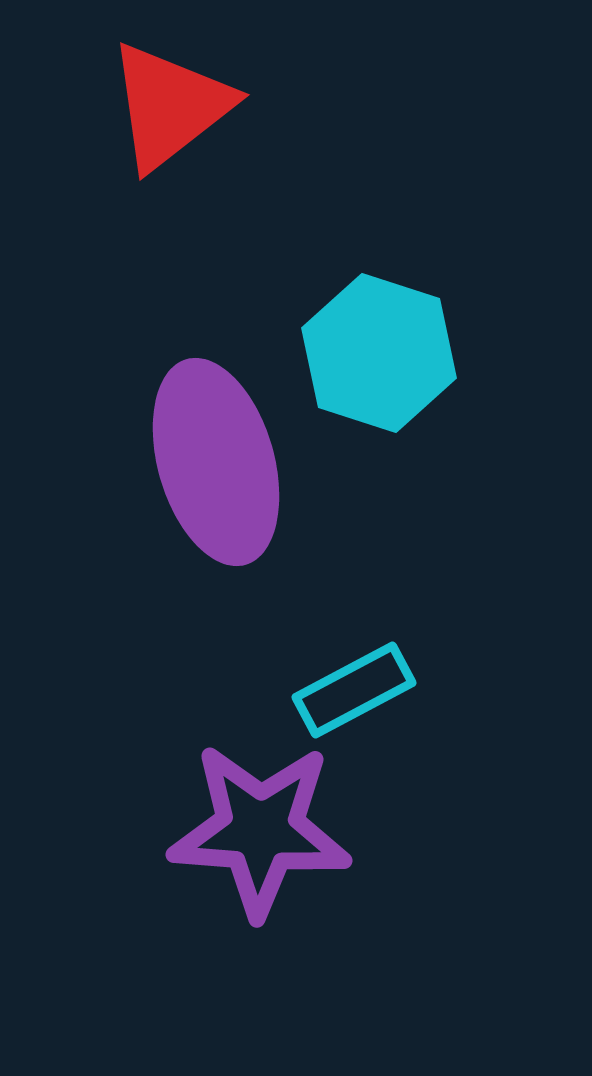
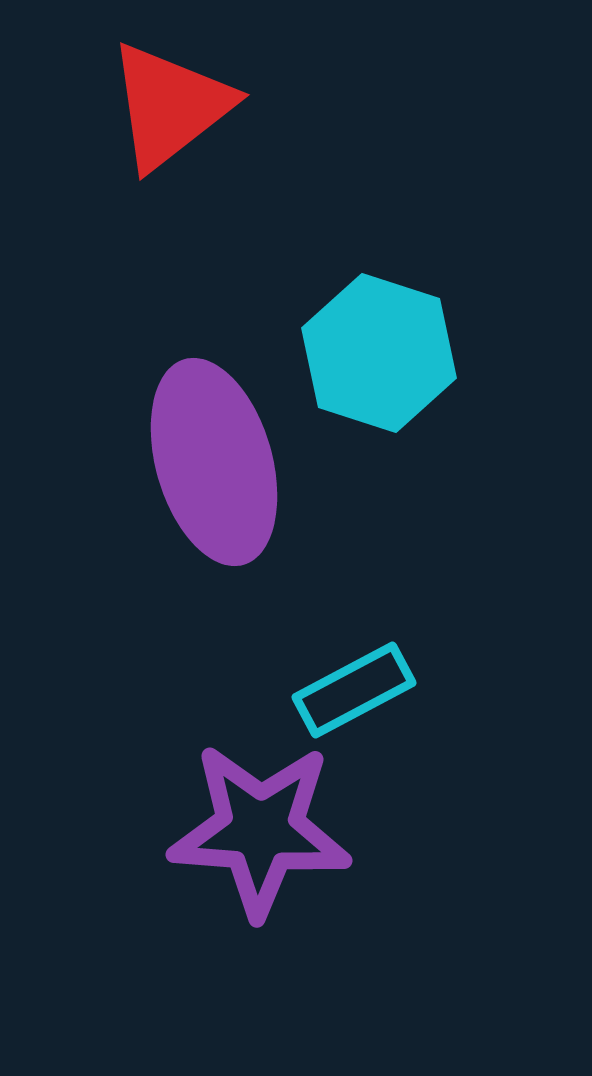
purple ellipse: moved 2 px left
